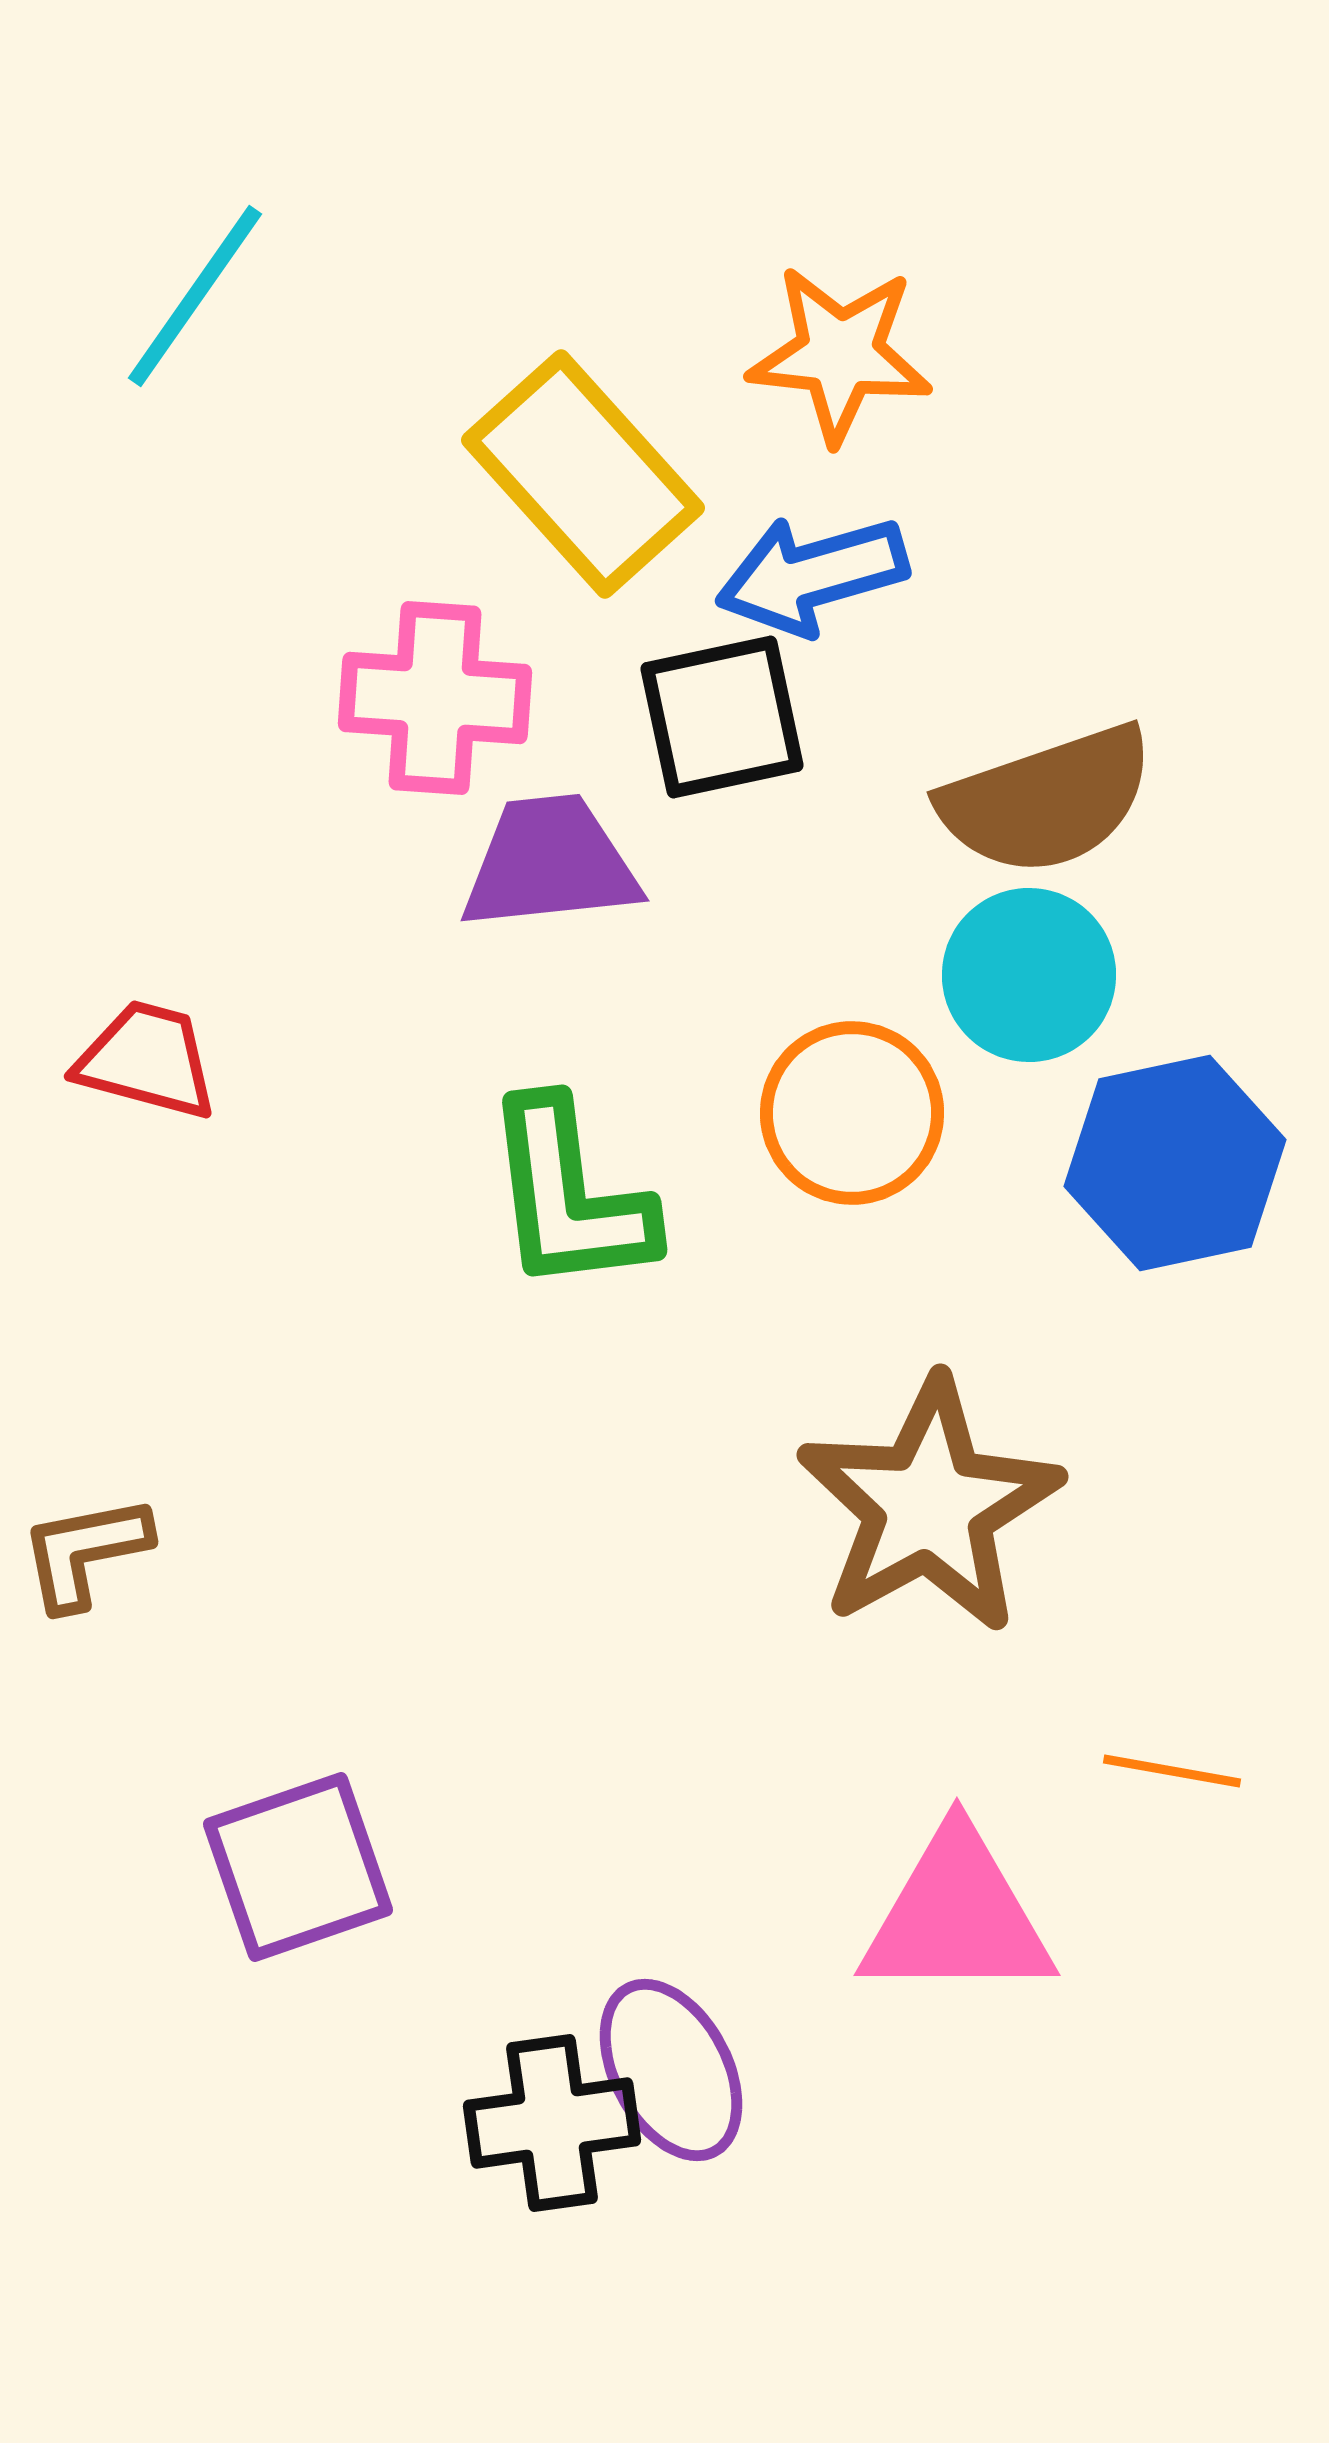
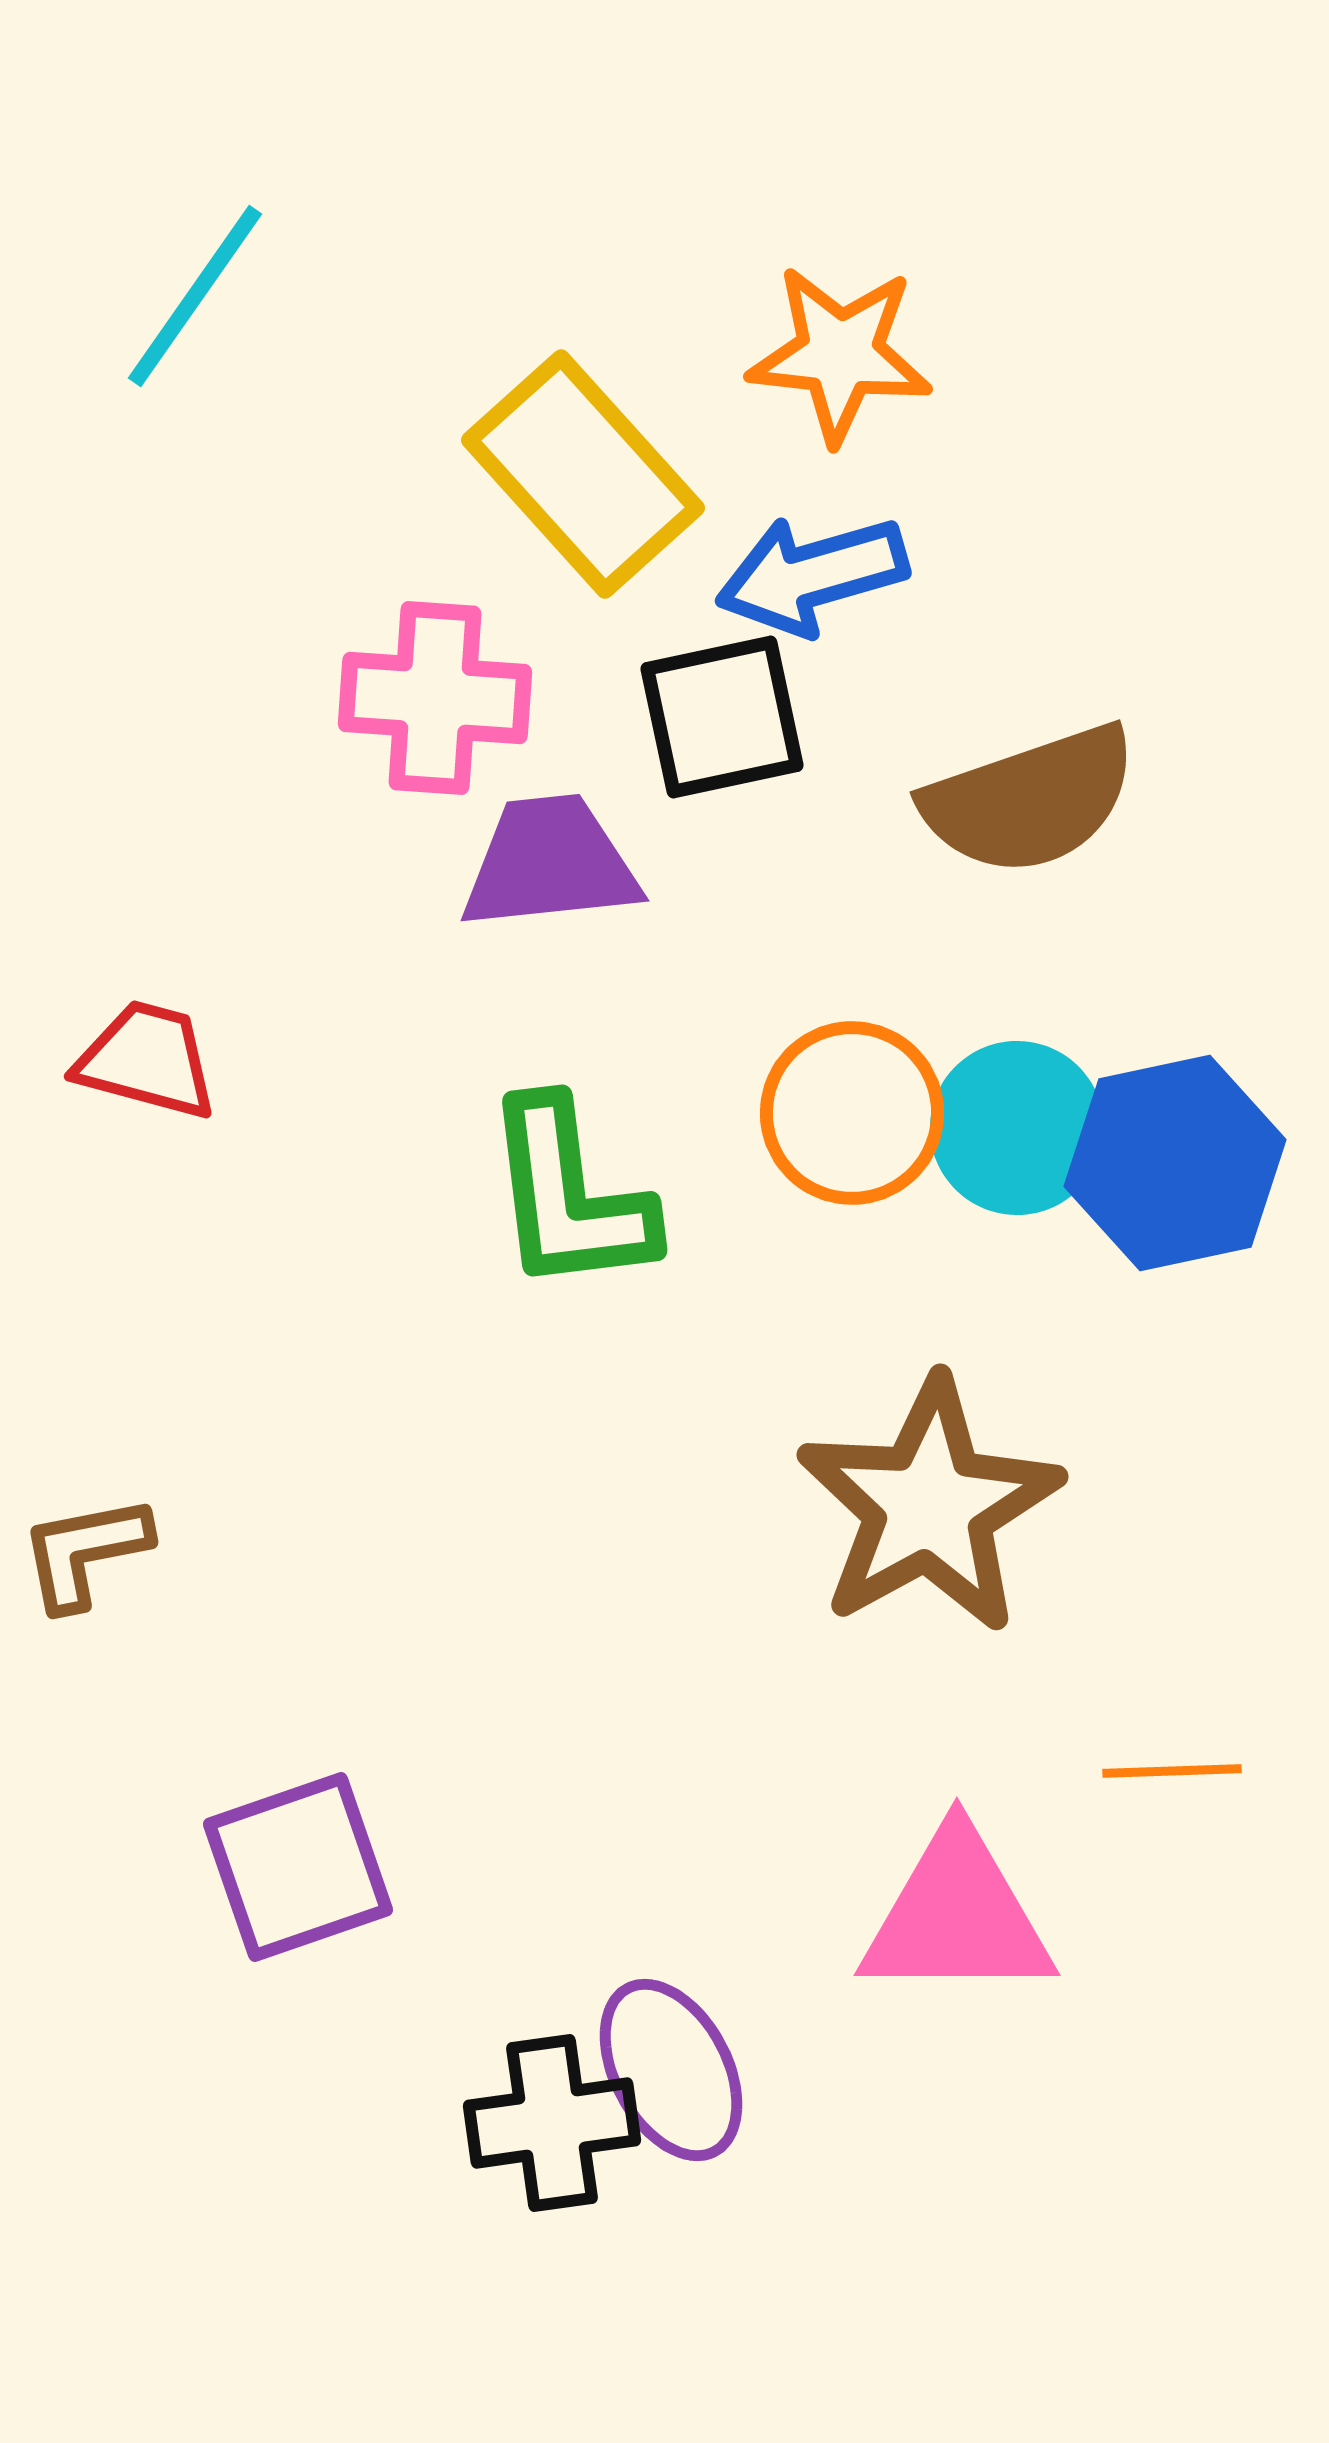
brown semicircle: moved 17 px left
cyan circle: moved 12 px left, 153 px down
orange line: rotated 12 degrees counterclockwise
